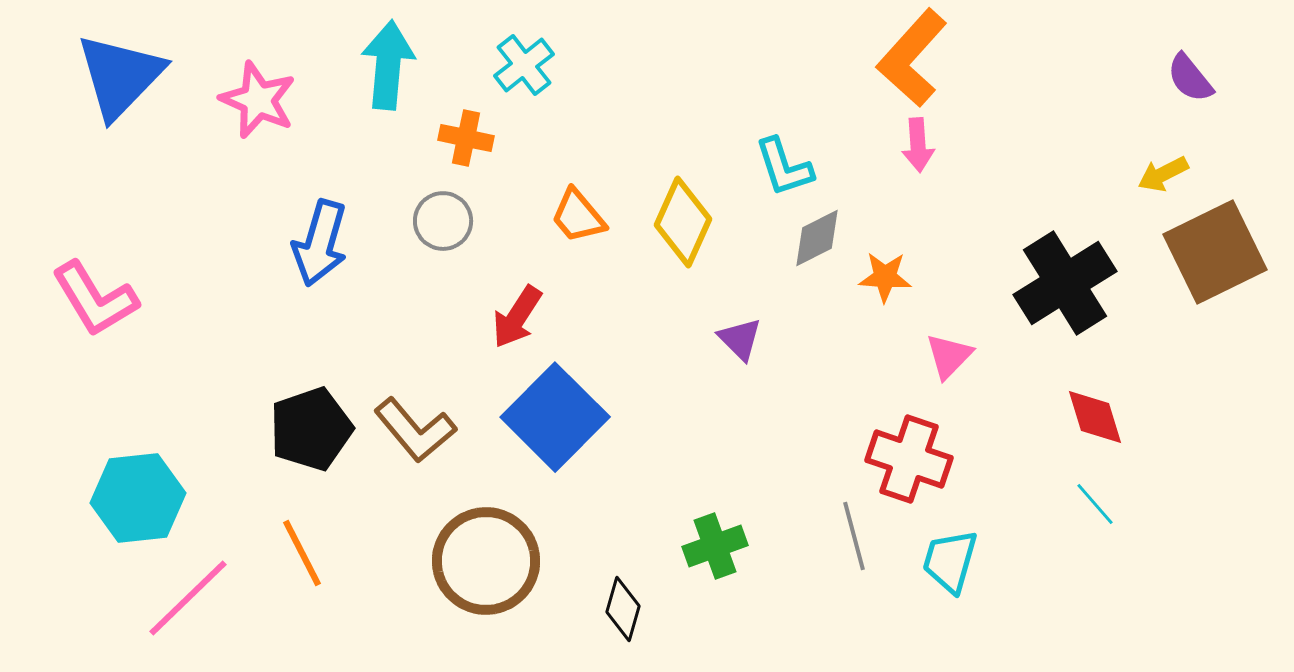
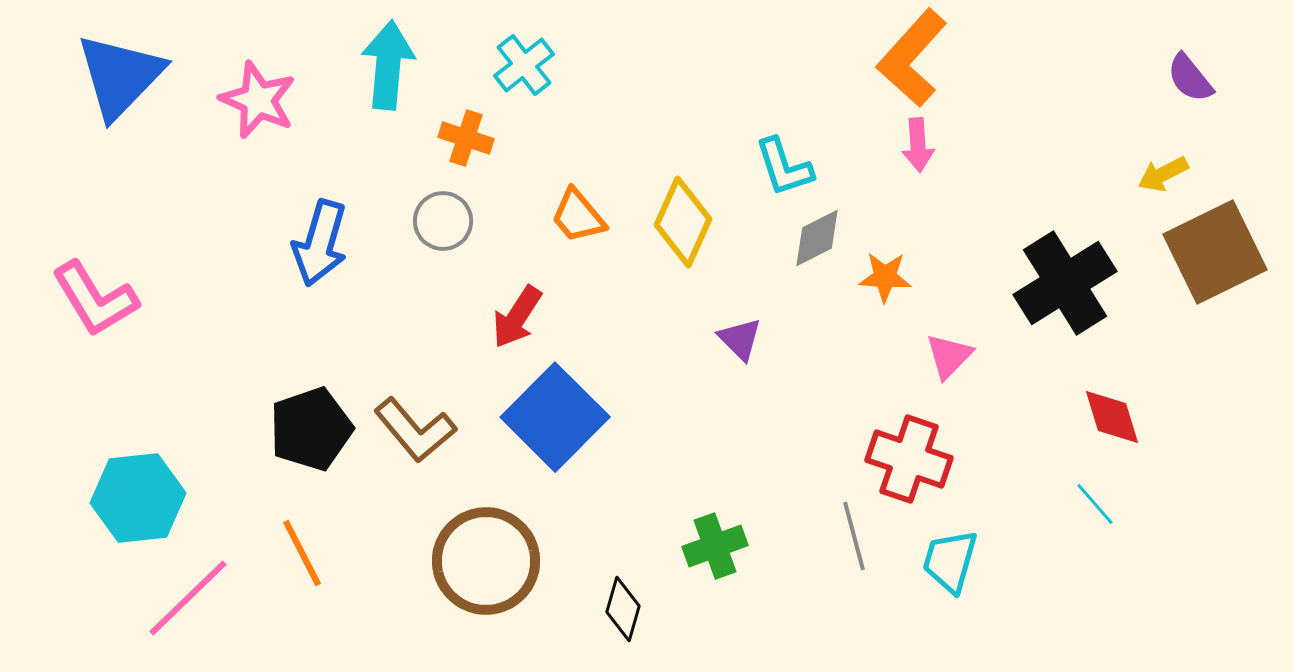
orange cross: rotated 6 degrees clockwise
red diamond: moved 17 px right
